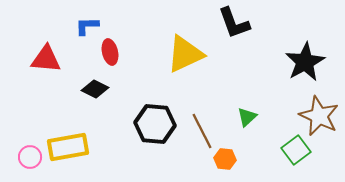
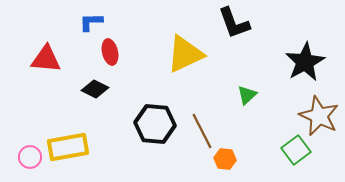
blue L-shape: moved 4 px right, 4 px up
green triangle: moved 22 px up
